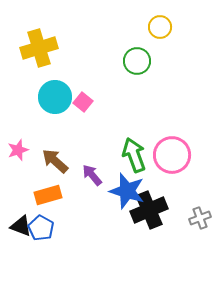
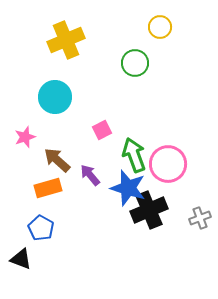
yellow cross: moved 27 px right, 8 px up; rotated 6 degrees counterclockwise
green circle: moved 2 px left, 2 px down
pink square: moved 19 px right, 28 px down; rotated 24 degrees clockwise
pink star: moved 7 px right, 13 px up
pink circle: moved 4 px left, 9 px down
brown arrow: moved 2 px right, 1 px up
purple arrow: moved 2 px left
blue star: moved 1 px right, 3 px up
orange rectangle: moved 7 px up
black triangle: moved 33 px down
